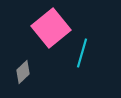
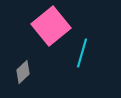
pink square: moved 2 px up
